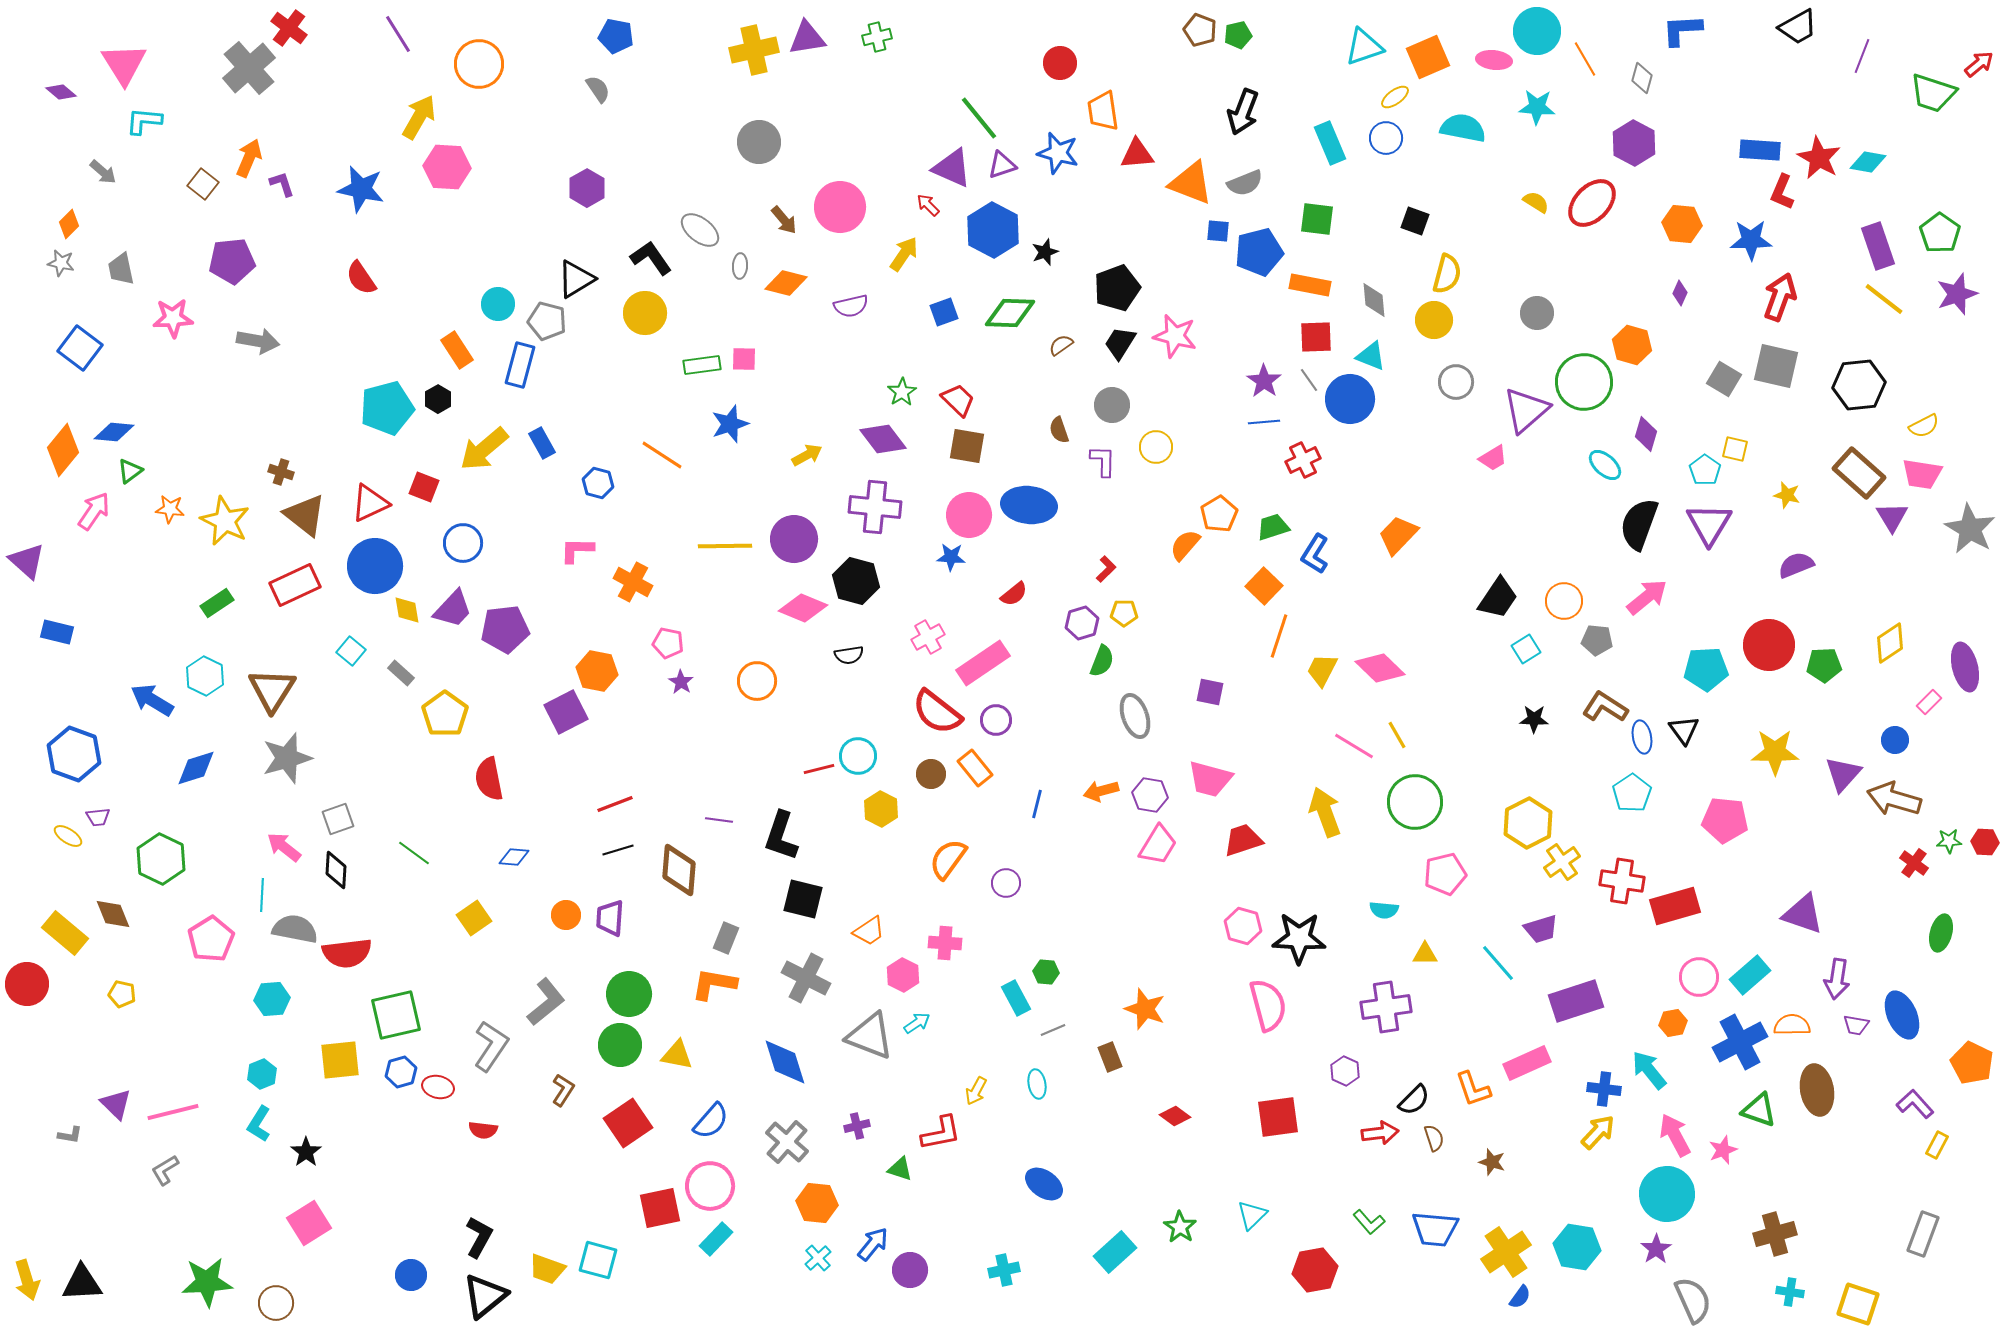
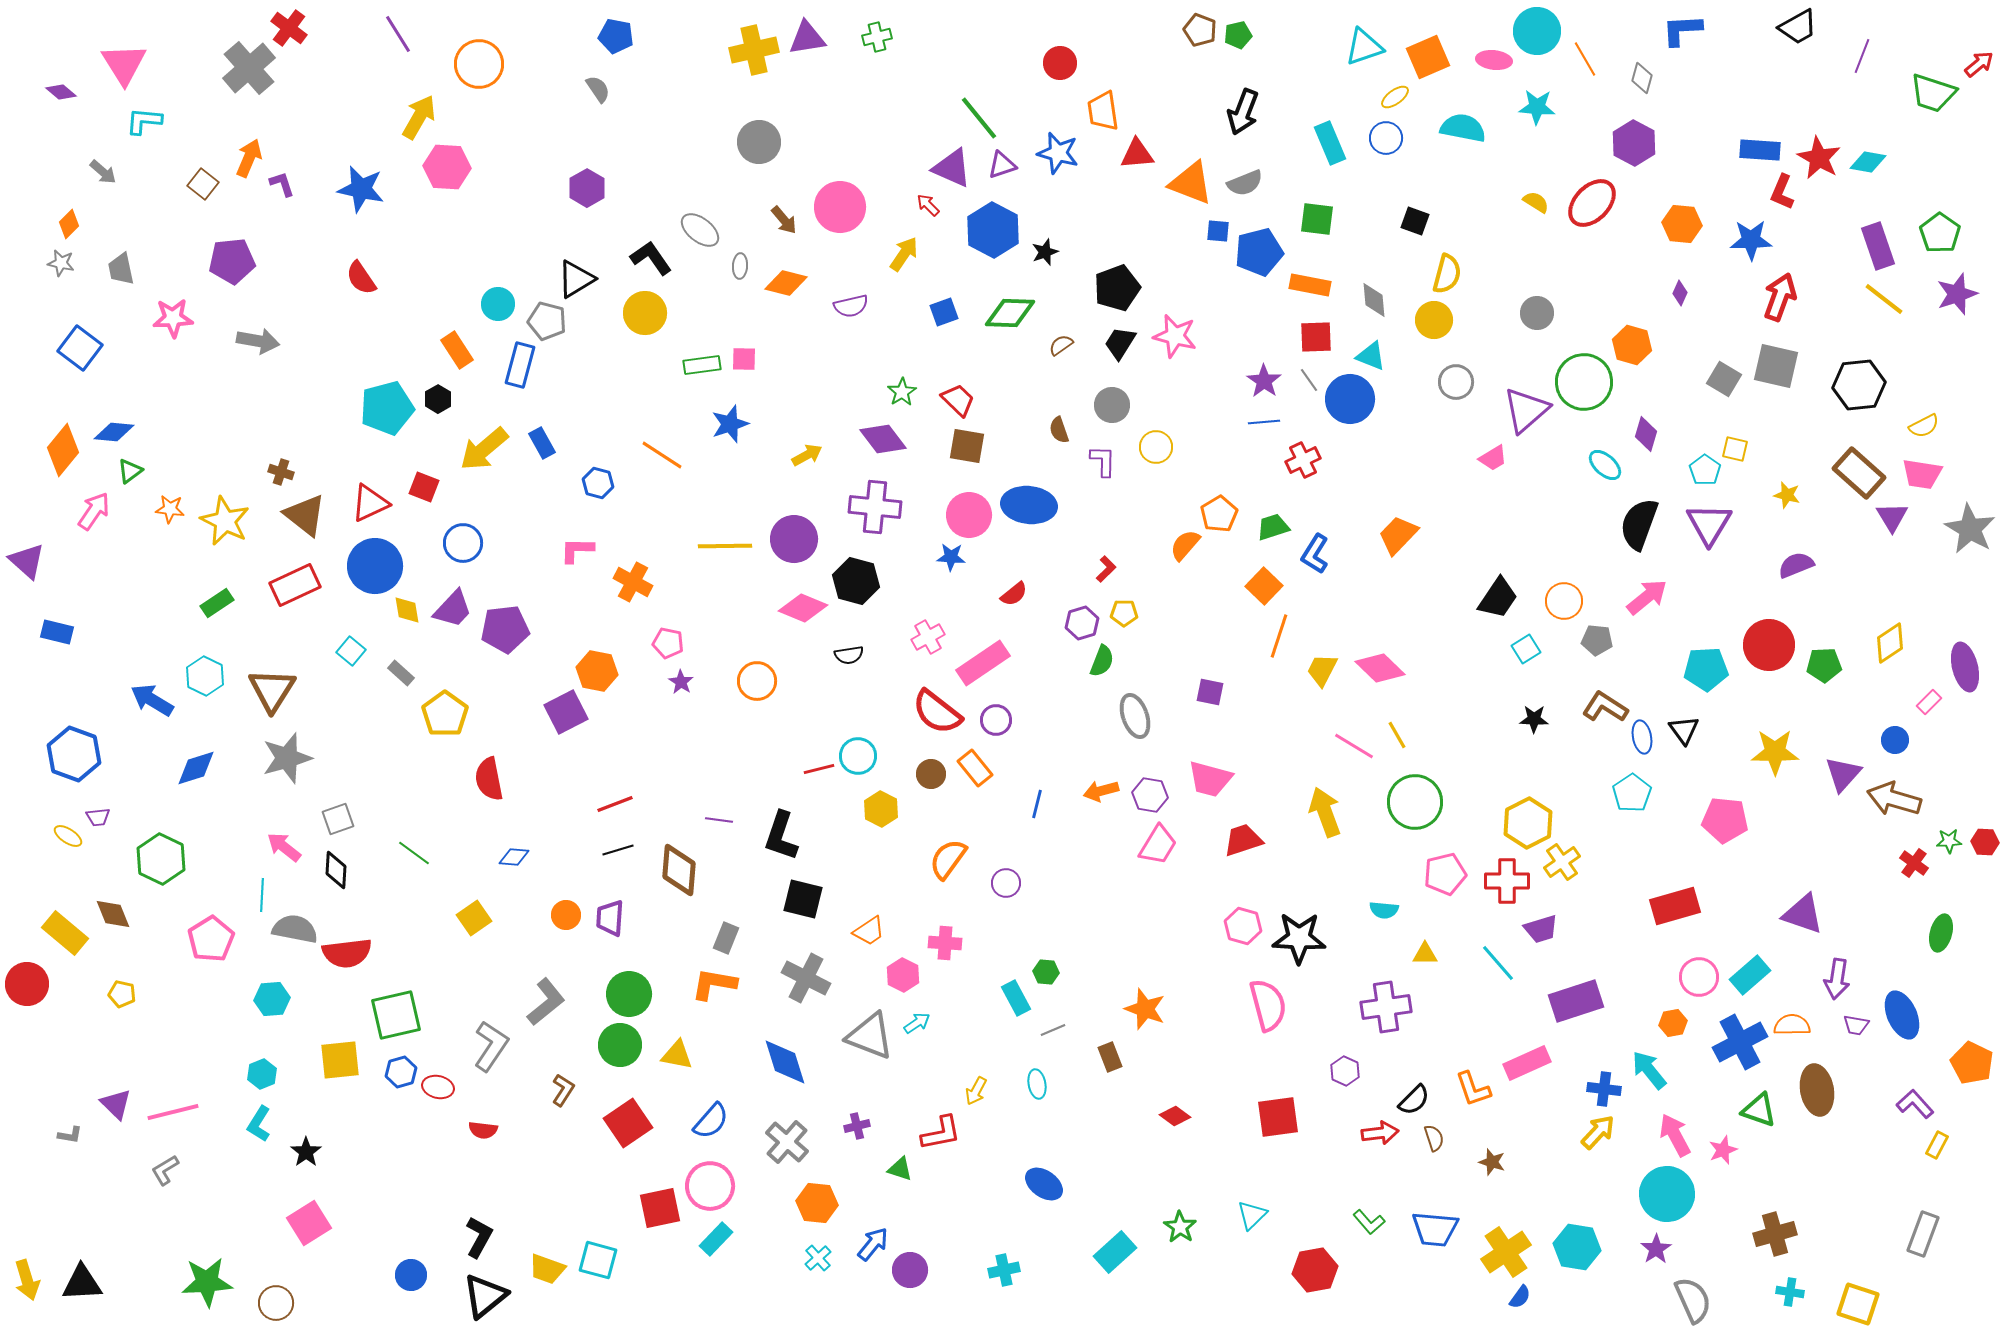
red cross at (1622, 881): moved 115 px left; rotated 9 degrees counterclockwise
